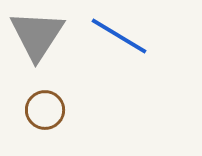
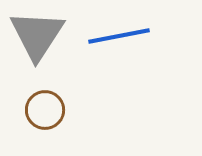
blue line: rotated 42 degrees counterclockwise
